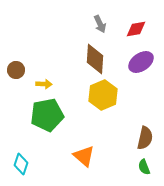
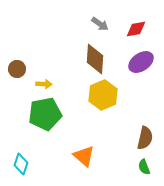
gray arrow: rotated 30 degrees counterclockwise
brown circle: moved 1 px right, 1 px up
green pentagon: moved 2 px left, 1 px up
